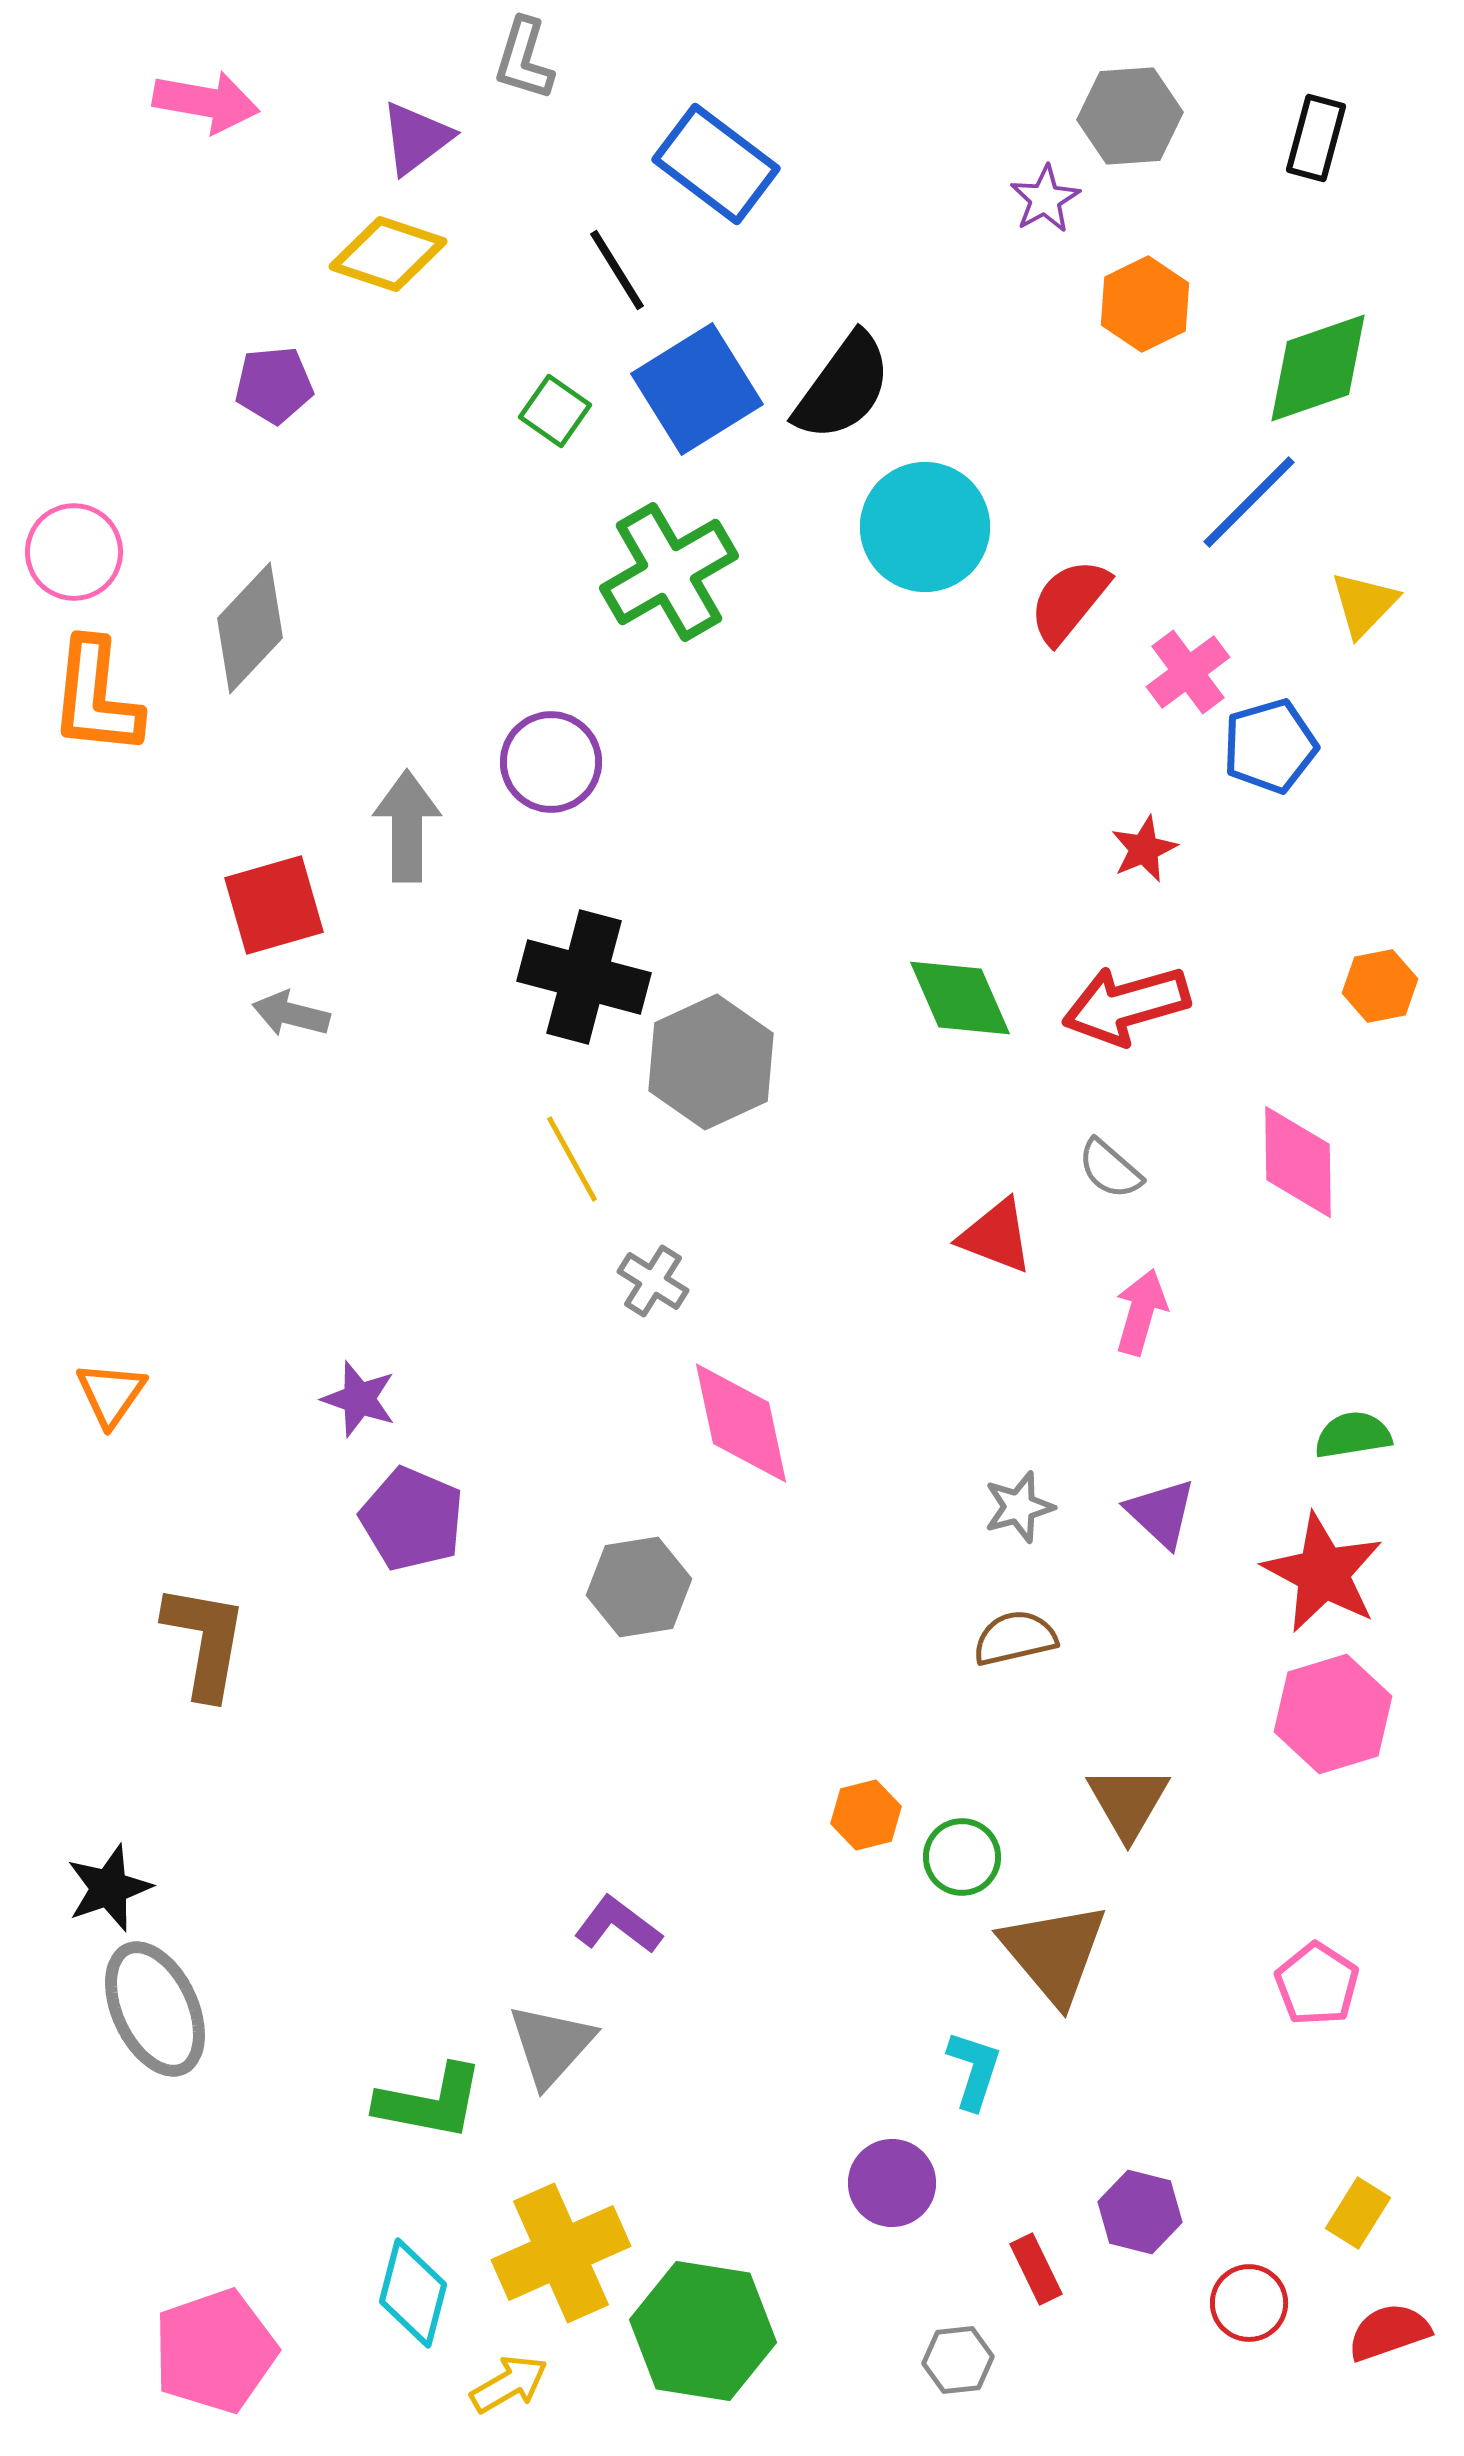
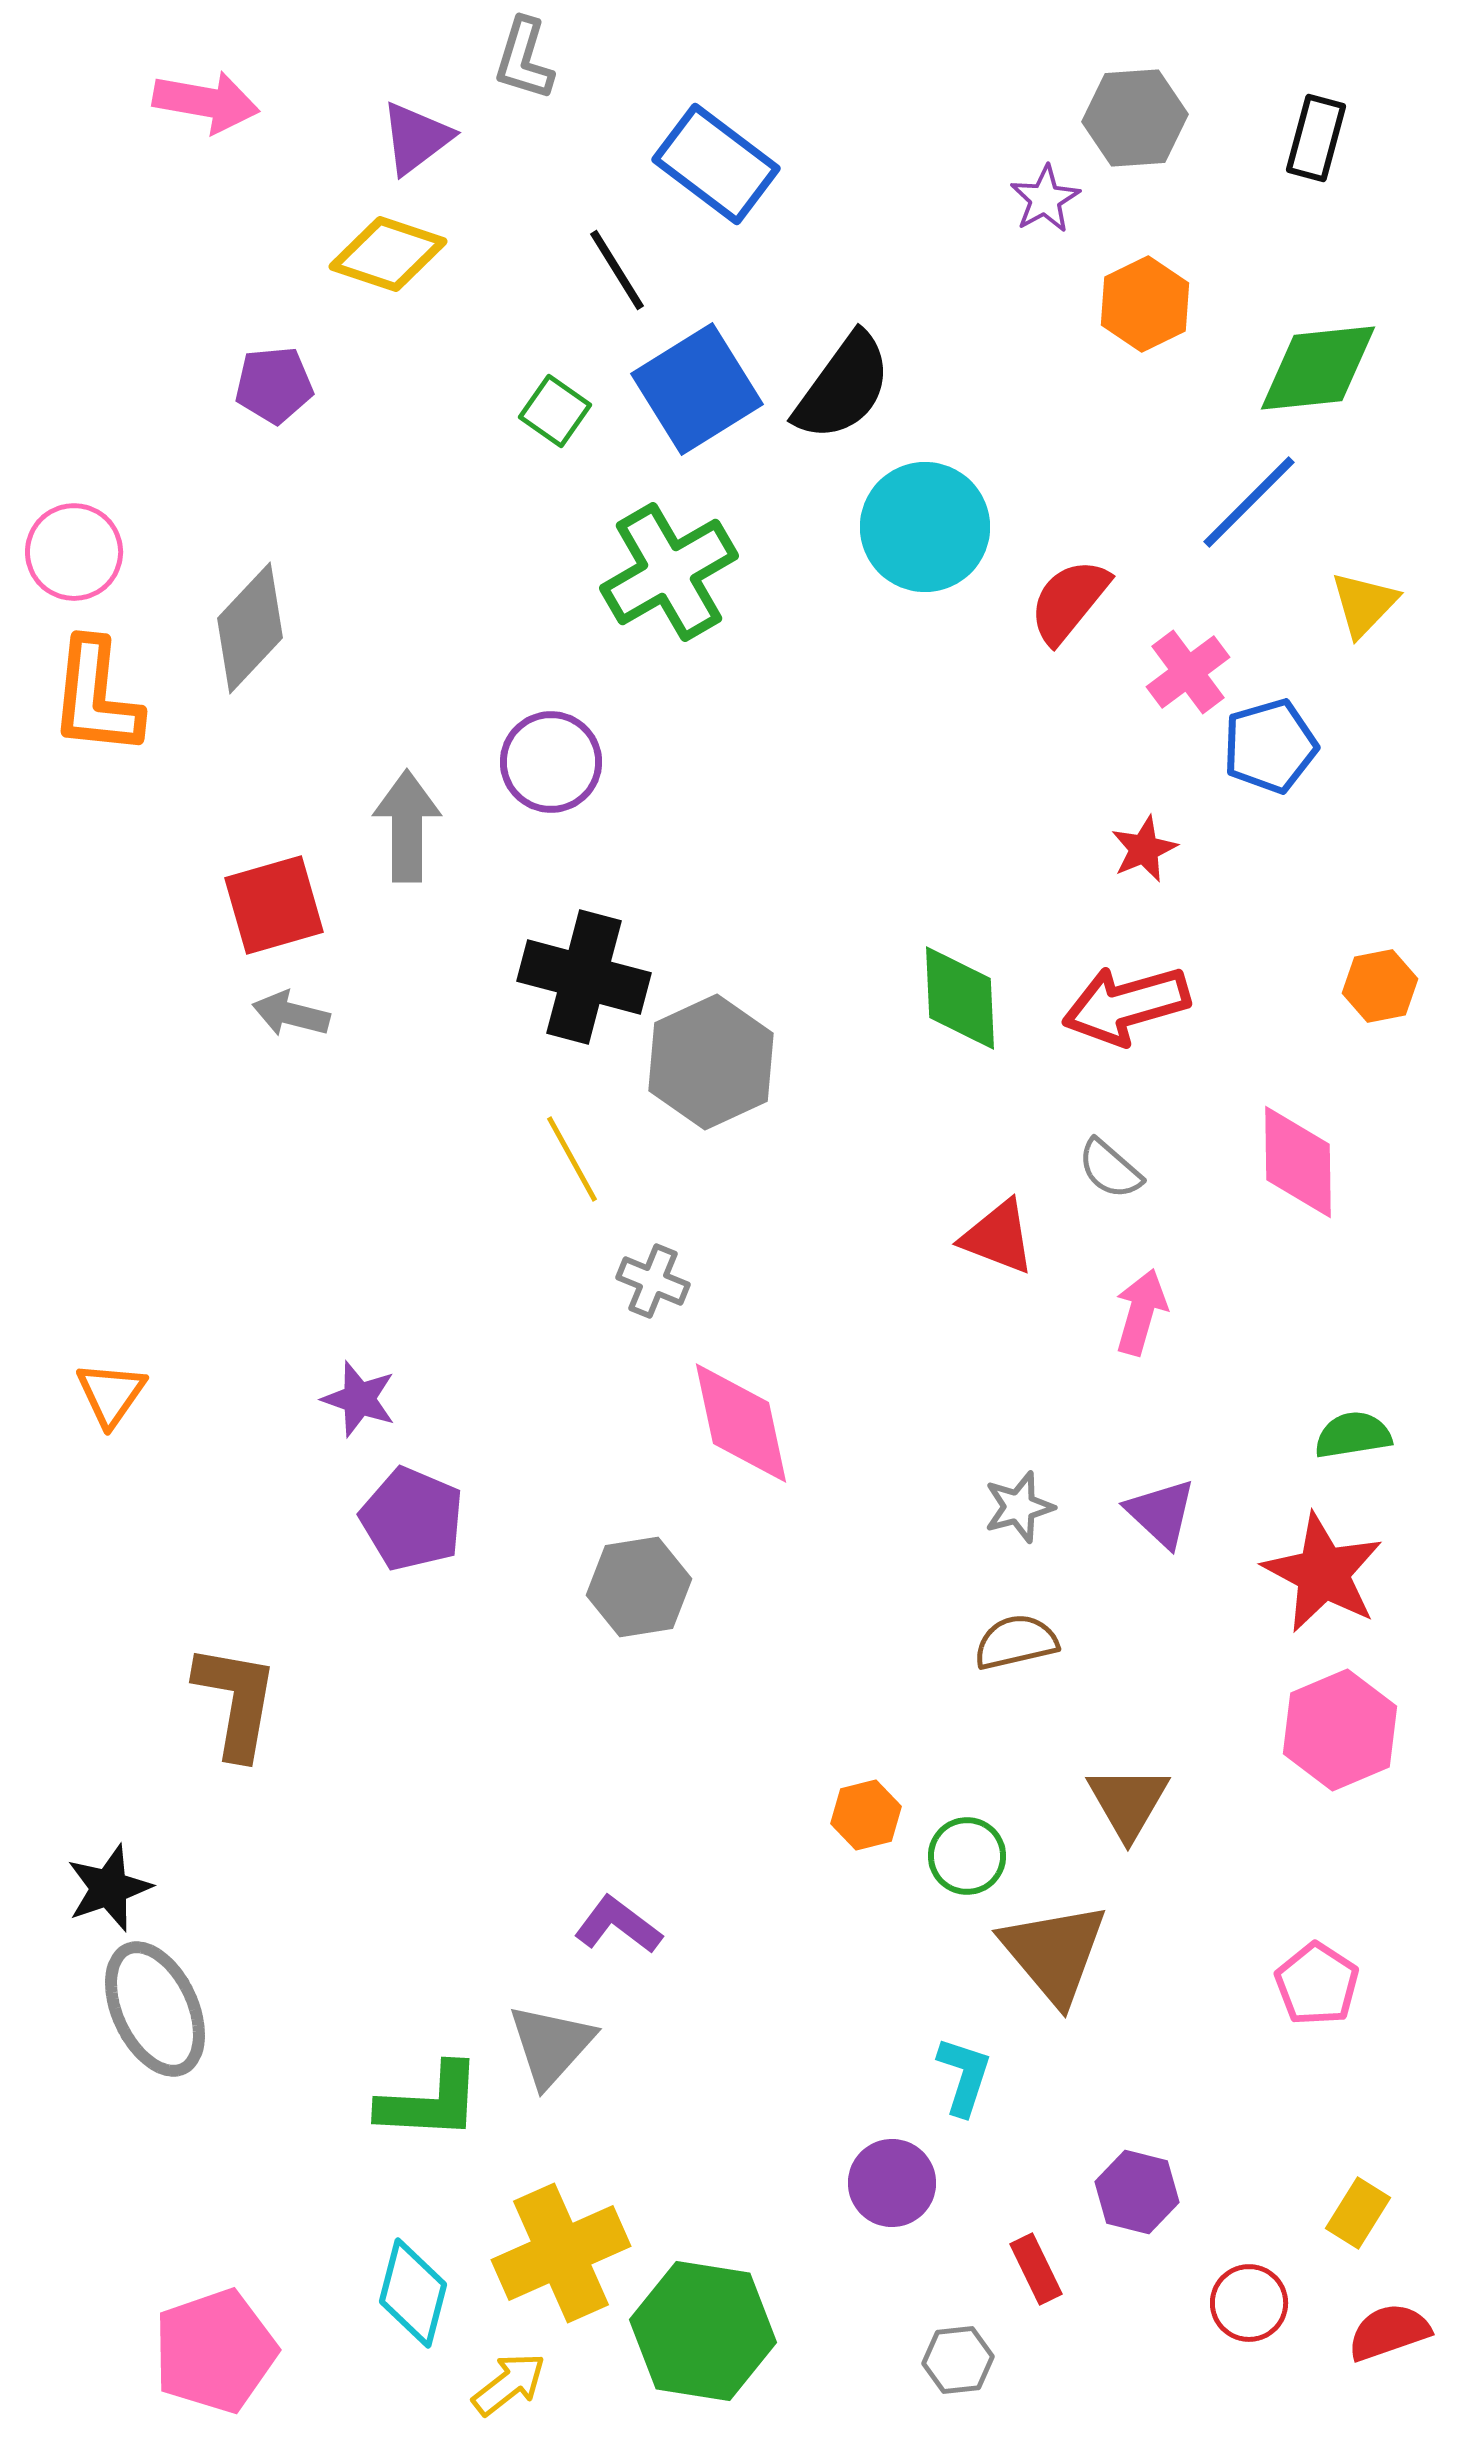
gray hexagon at (1130, 116): moved 5 px right, 2 px down
green diamond at (1318, 368): rotated 13 degrees clockwise
green diamond at (960, 998): rotated 21 degrees clockwise
red triangle at (996, 1236): moved 2 px right, 1 px down
gray cross at (653, 1281): rotated 10 degrees counterclockwise
brown semicircle at (1015, 1638): moved 1 px right, 4 px down
brown L-shape at (205, 1641): moved 31 px right, 60 px down
pink hexagon at (1333, 1714): moved 7 px right, 16 px down; rotated 6 degrees counterclockwise
green circle at (962, 1857): moved 5 px right, 1 px up
cyan L-shape at (974, 2070): moved 10 px left, 6 px down
green L-shape at (430, 2102): rotated 8 degrees counterclockwise
purple hexagon at (1140, 2212): moved 3 px left, 20 px up
yellow arrow at (509, 2384): rotated 8 degrees counterclockwise
